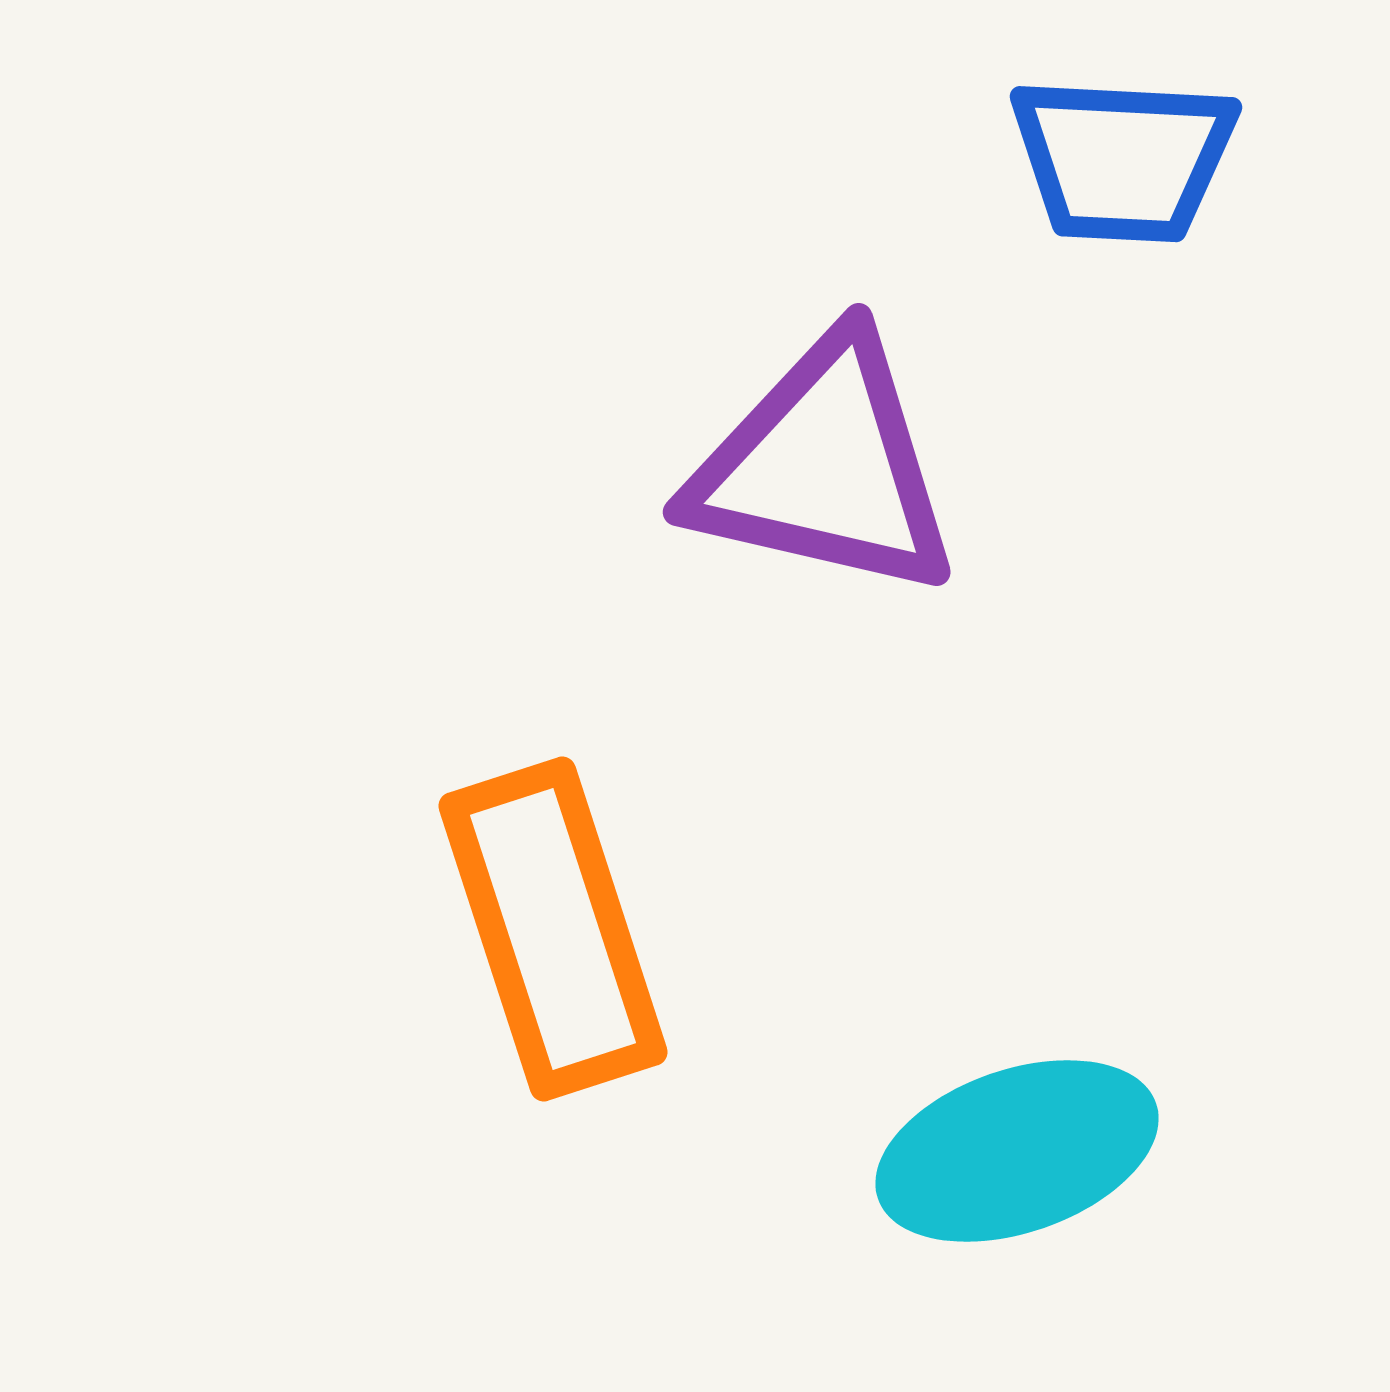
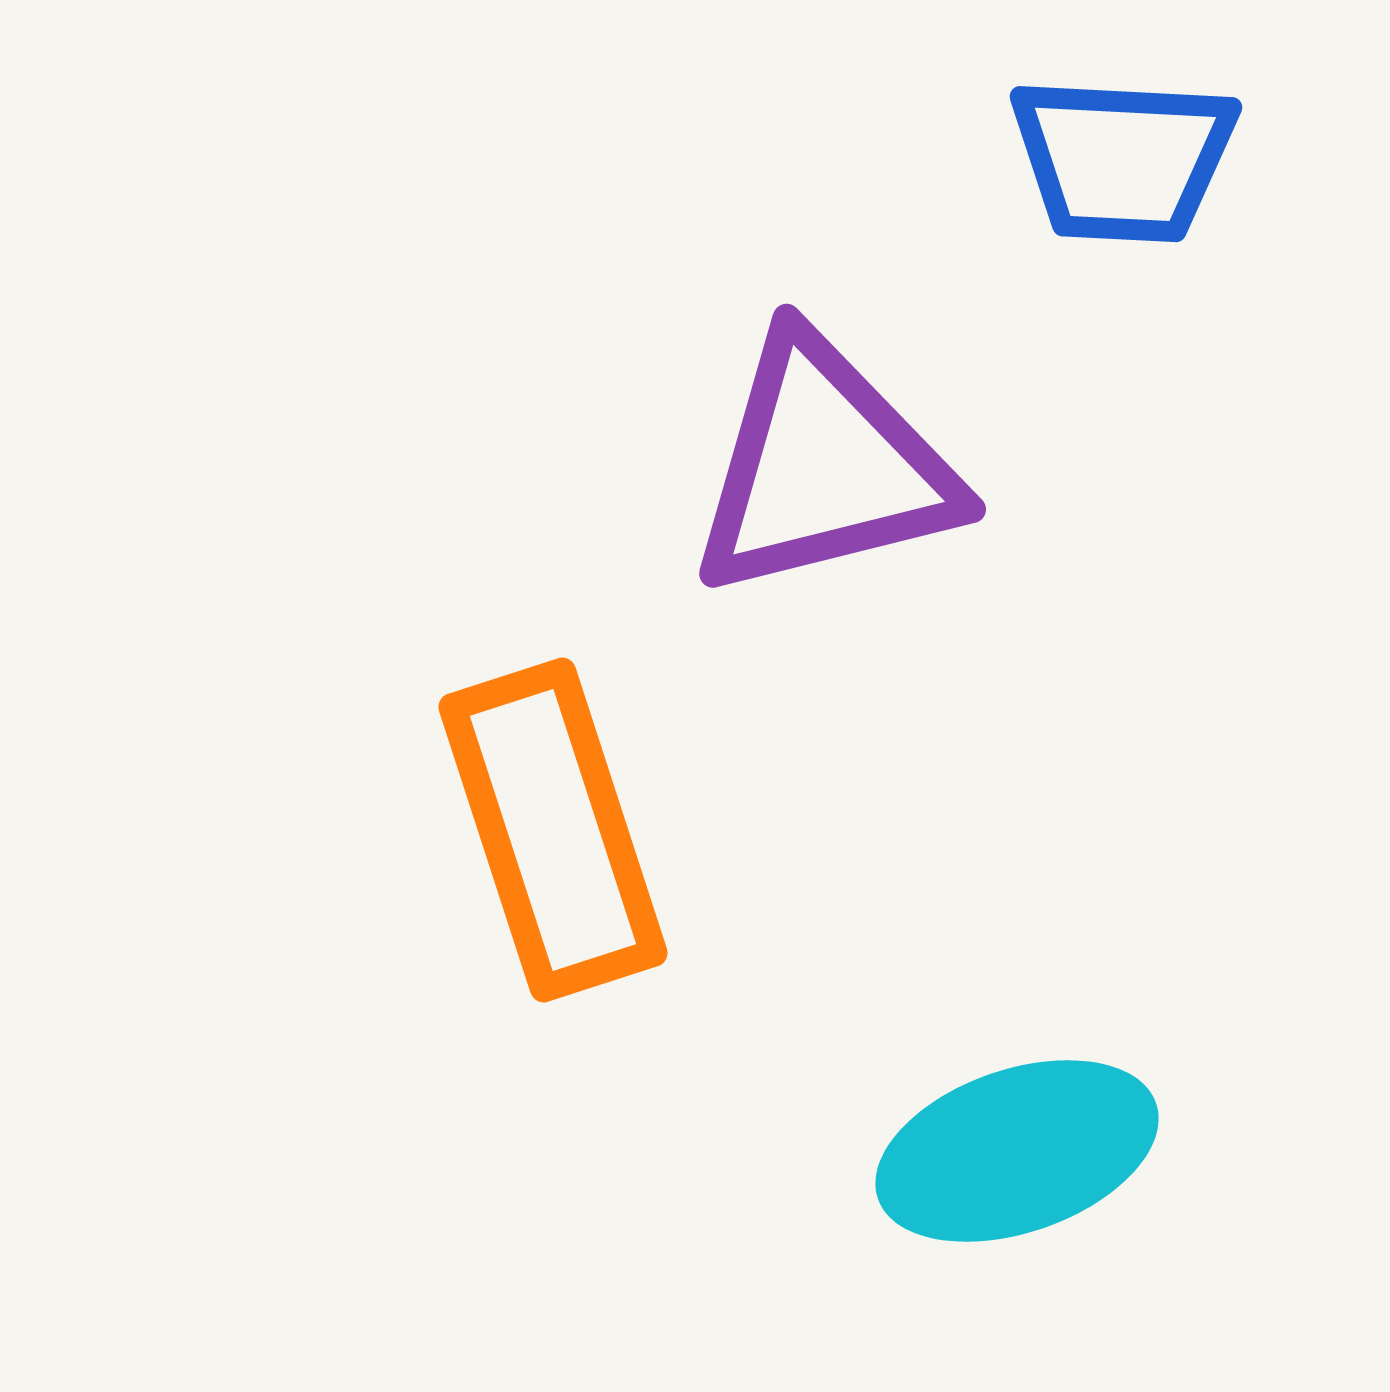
purple triangle: rotated 27 degrees counterclockwise
orange rectangle: moved 99 px up
